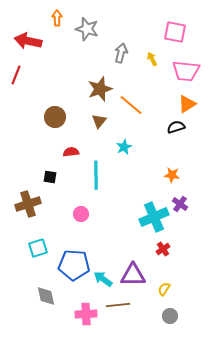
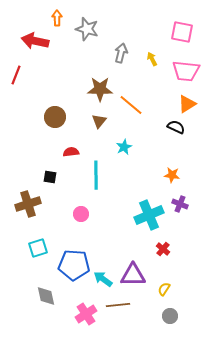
pink square: moved 7 px right
red arrow: moved 7 px right
brown star: rotated 20 degrees clockwise
black semicircle: rotated 42 degrees clockwise
purple cross: rotated 14 degrees counterclockwise
cyan cross: moved 5 px left, 2 px up
red cross: rotated 16 degrees counterclockwise
pink cross: rotated 30 degrees counterclockwise
